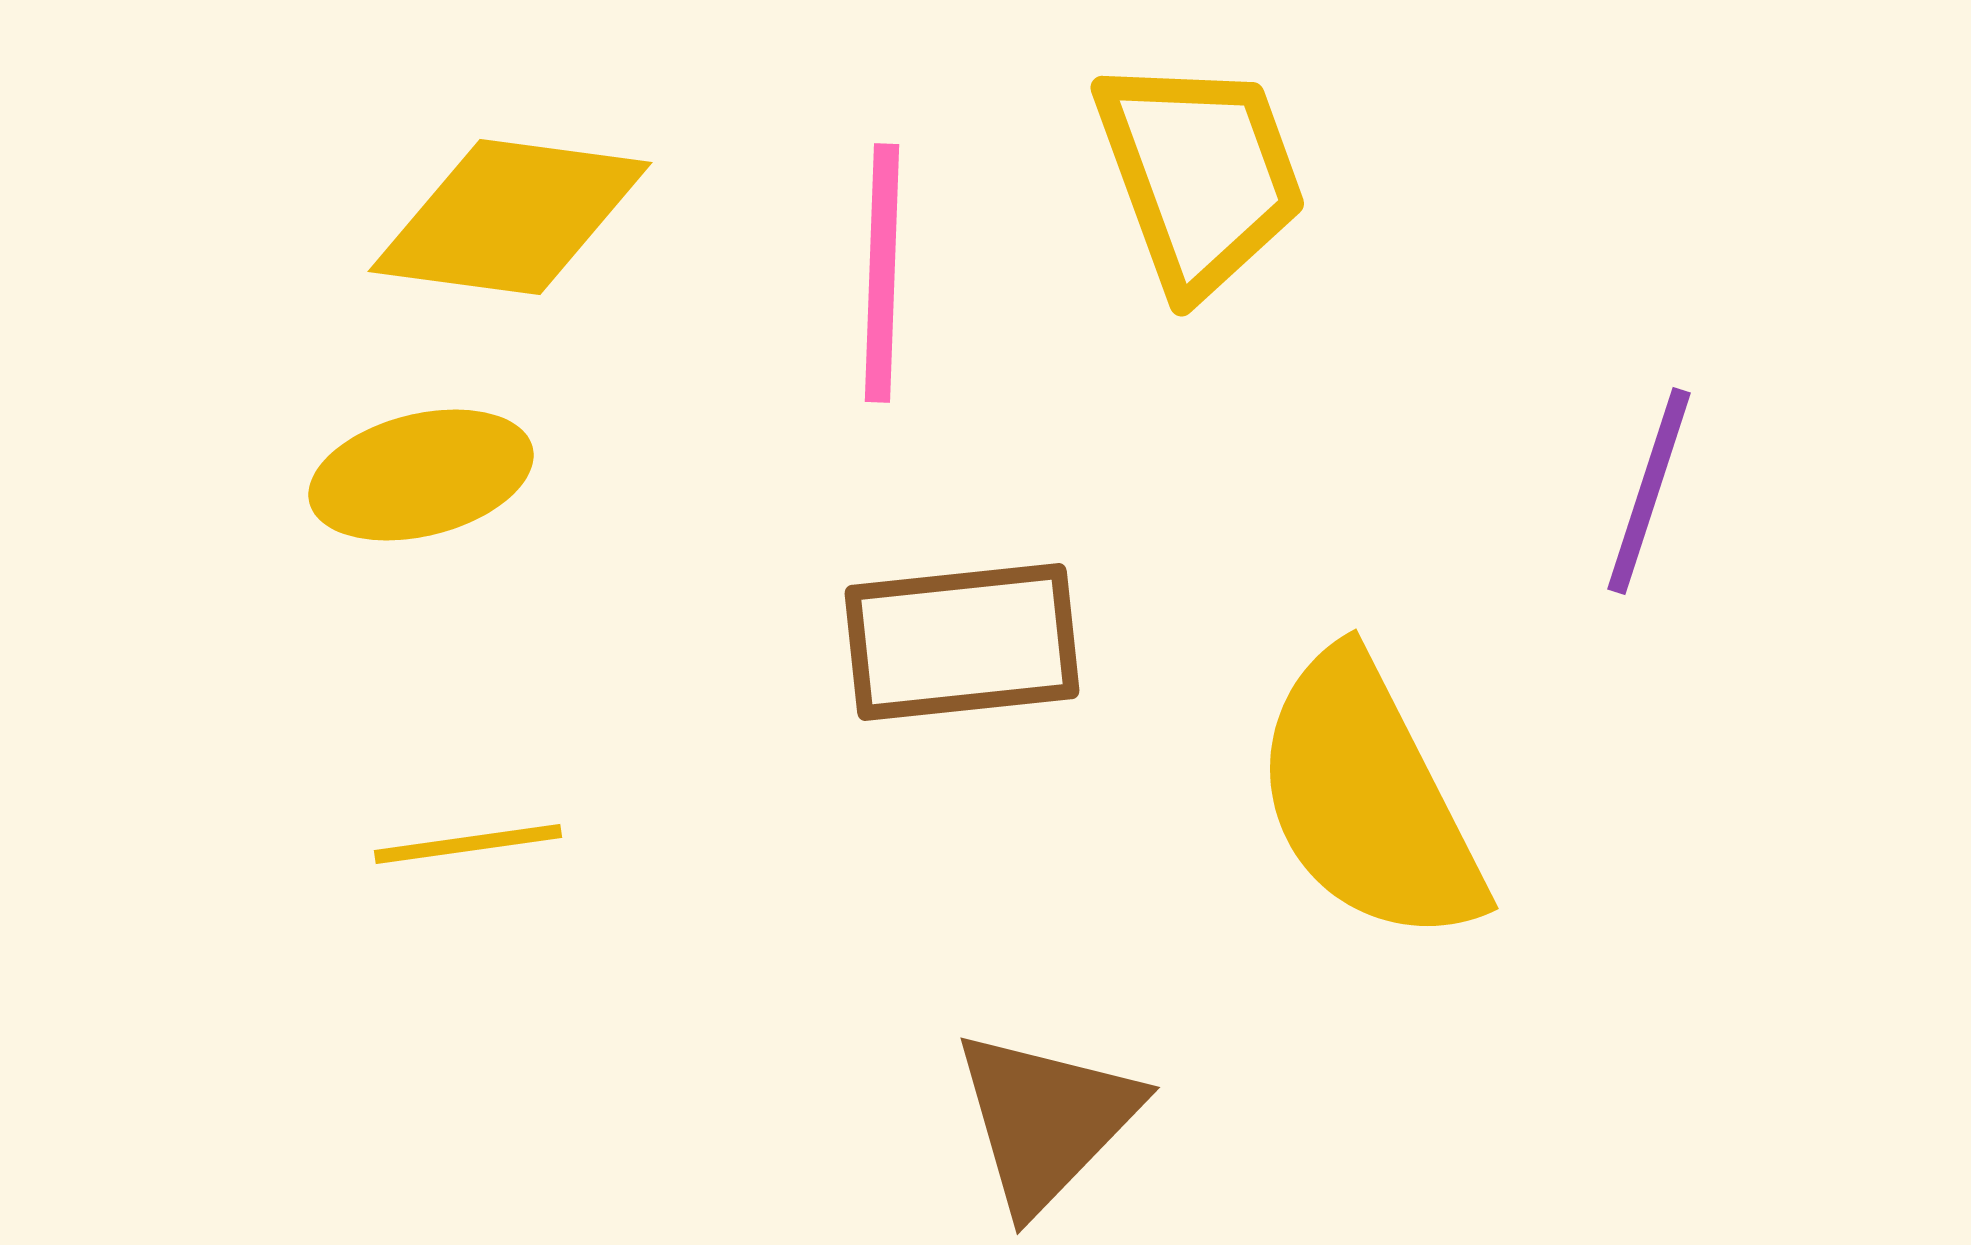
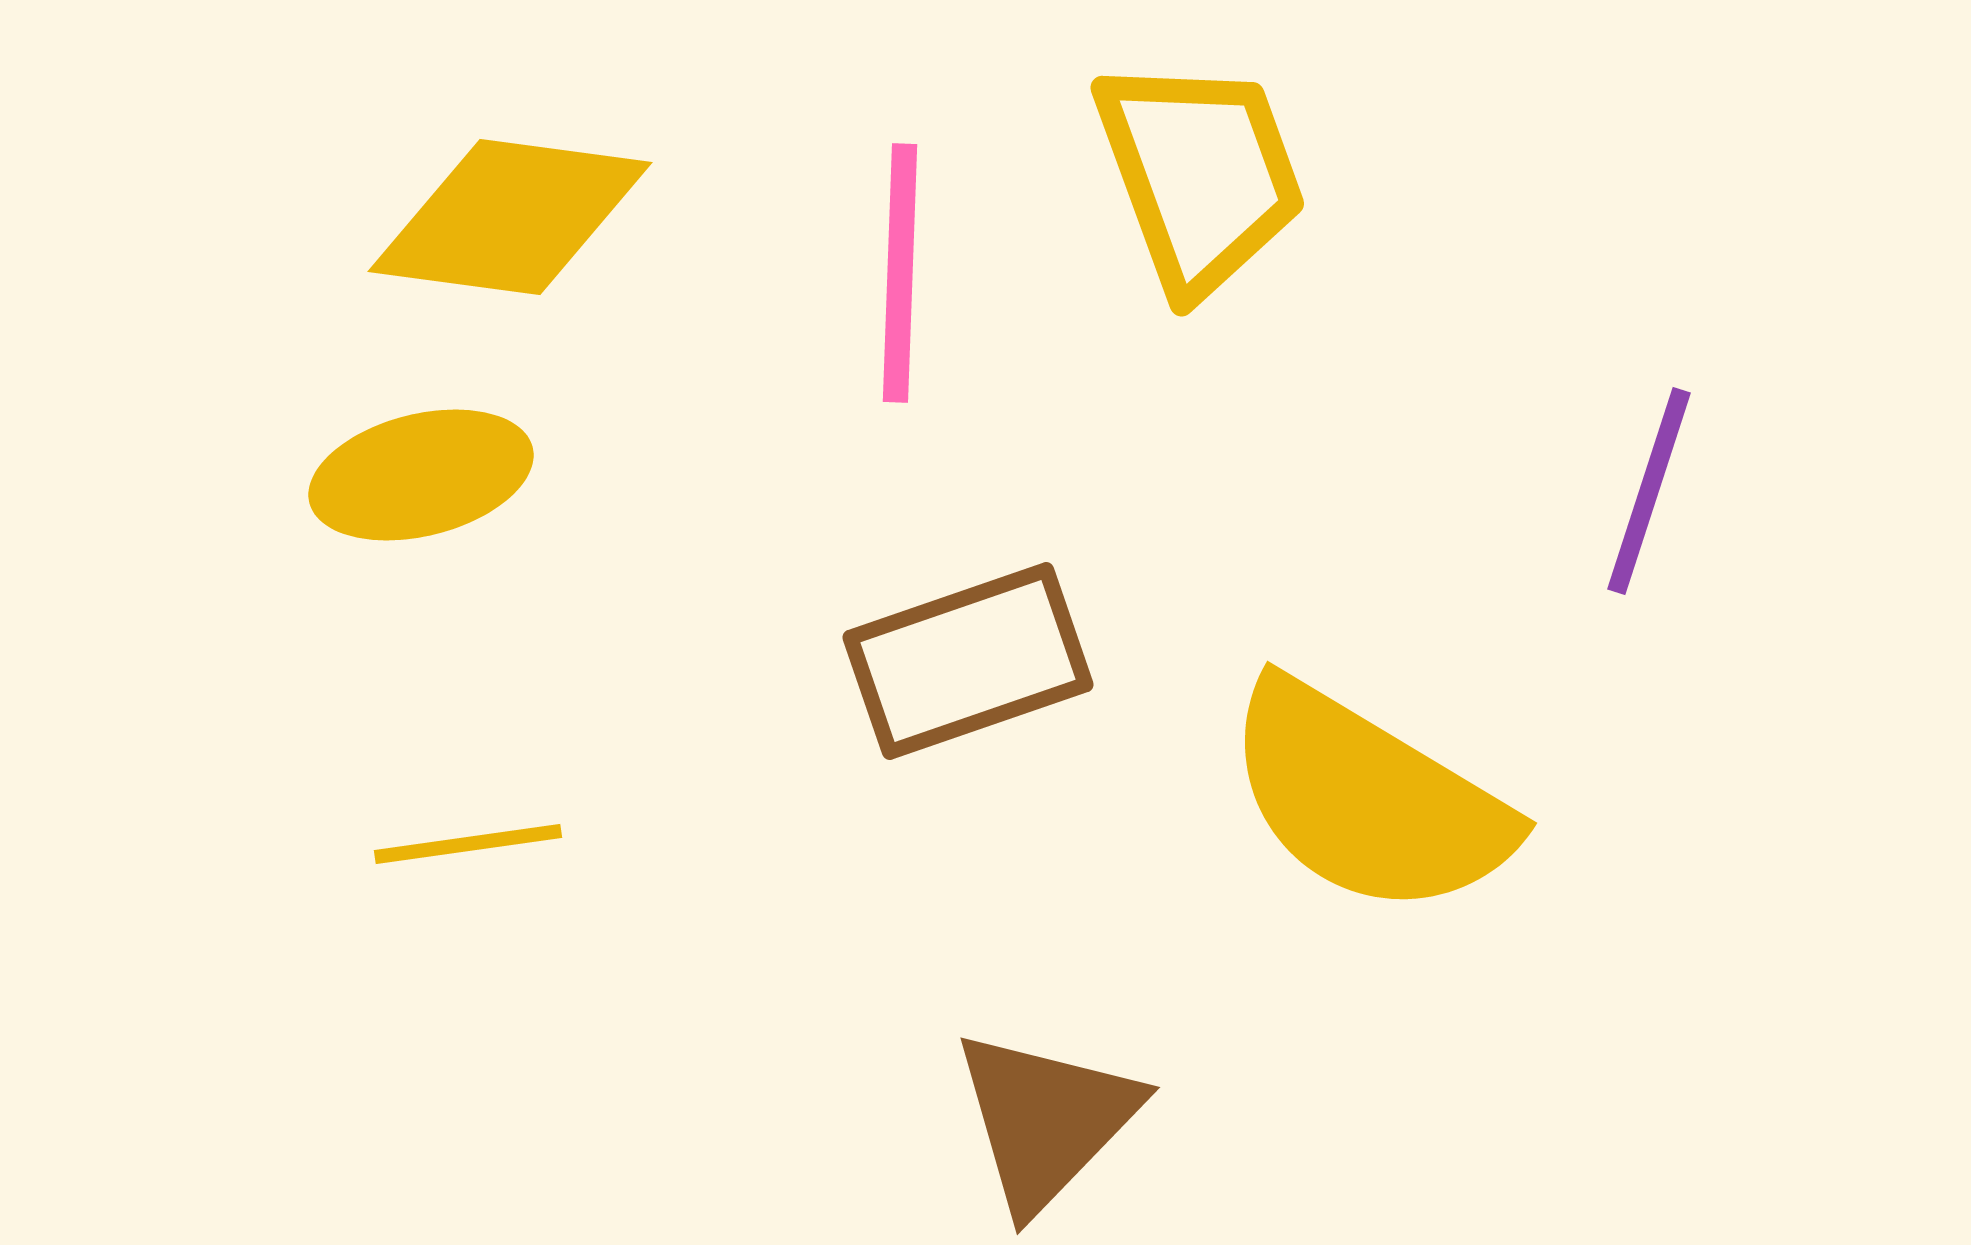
pink line: moved 18 px right
brown rectangle: moved 6 px right, 19 px down; rotated 13 degrees counterclockwise
yellow semicircle: rotated 32 degrees counterclockwise
